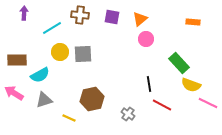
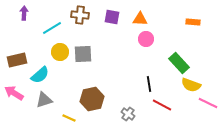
orange triangle: rotated 42 degrees clockwise
brown rectangle: rotated 12 degrees counterclockwise
cyan semicircle: rotated 12 degrees counterclockwise
